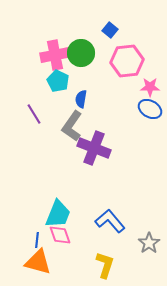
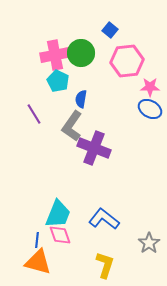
blue L-shape: moved 6 px left, 2 px up; rotated 12 degrees counterclockwise
